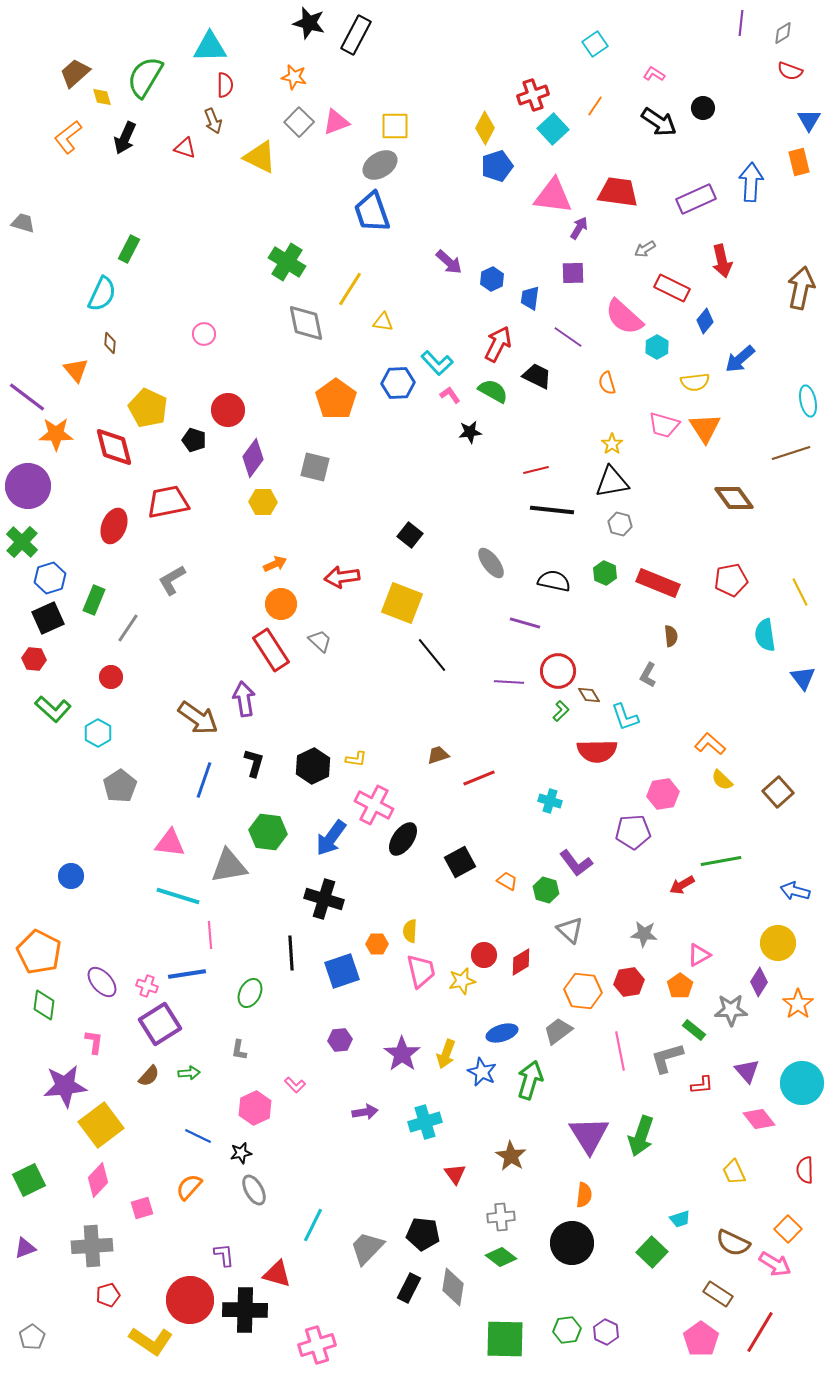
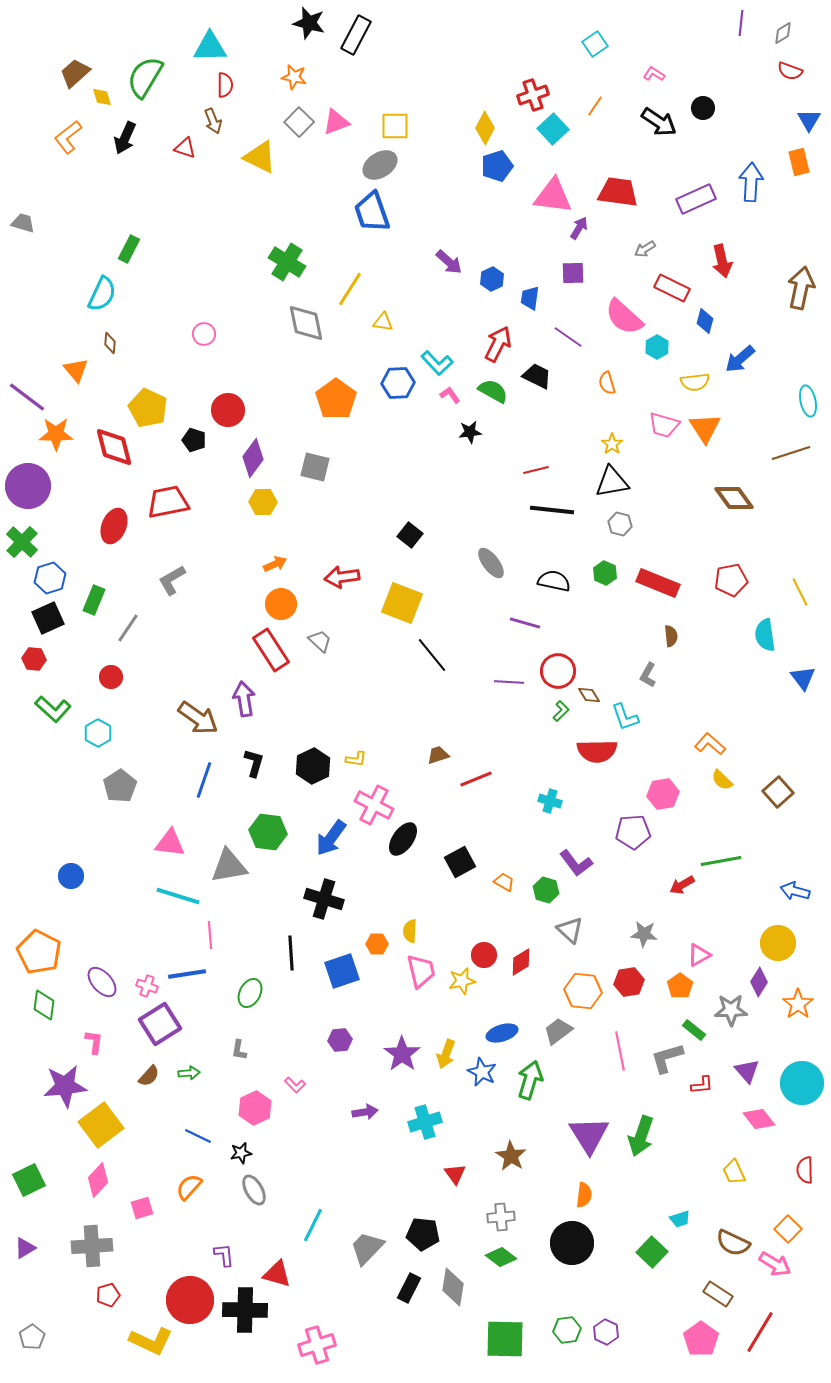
blue diamond at (705, 321): rotated 25 degrees counterclockwise
red line at (479, 778): moved 3 px left, 1 px down
orange trapezoid at (507, 881): moved 3 px left, 1 px down
purple triangle at (25, 1248): rotated 10 degrees counterclockwise
yellow L-shape at (151, 1341): rotated 9 degrees counterclockwise
